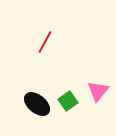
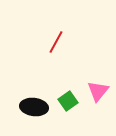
red line: moved 11 px right
black ellipse: moved 3 px left, 3 px down; rotated 32 degrees counterclockwise
